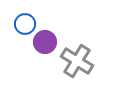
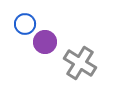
gray cross: moved 3 px right, 2 px down
